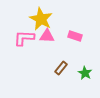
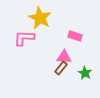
yellow star: moved 1 px left, 1 px up
pink triangle: moved 17 px right, 21 px down
